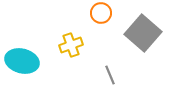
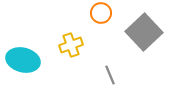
gray square: moved 1 px right, 1 px up; rotated 6 degrees clockwise
cyan ellipse: moved 1 px right, 1 px up
